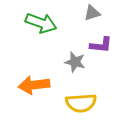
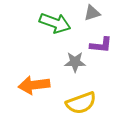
green arrow: moved 14 px right
gray star: rotated 15 degrees counterclockwise
yellow semicircle: rotated 16 degrees counterclockwise
